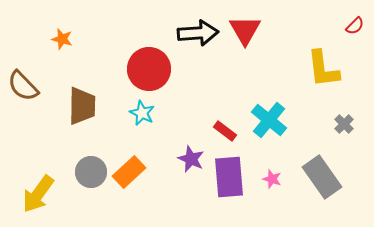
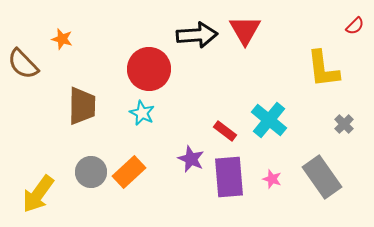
black arrow: moved 1 px left, 2 px down
brown semicircle: moved 22 px up
